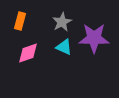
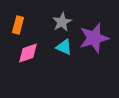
orange rectangle: moved 2 px left, 4 px down
purple star: rotated 16 degrees counterclockwise
